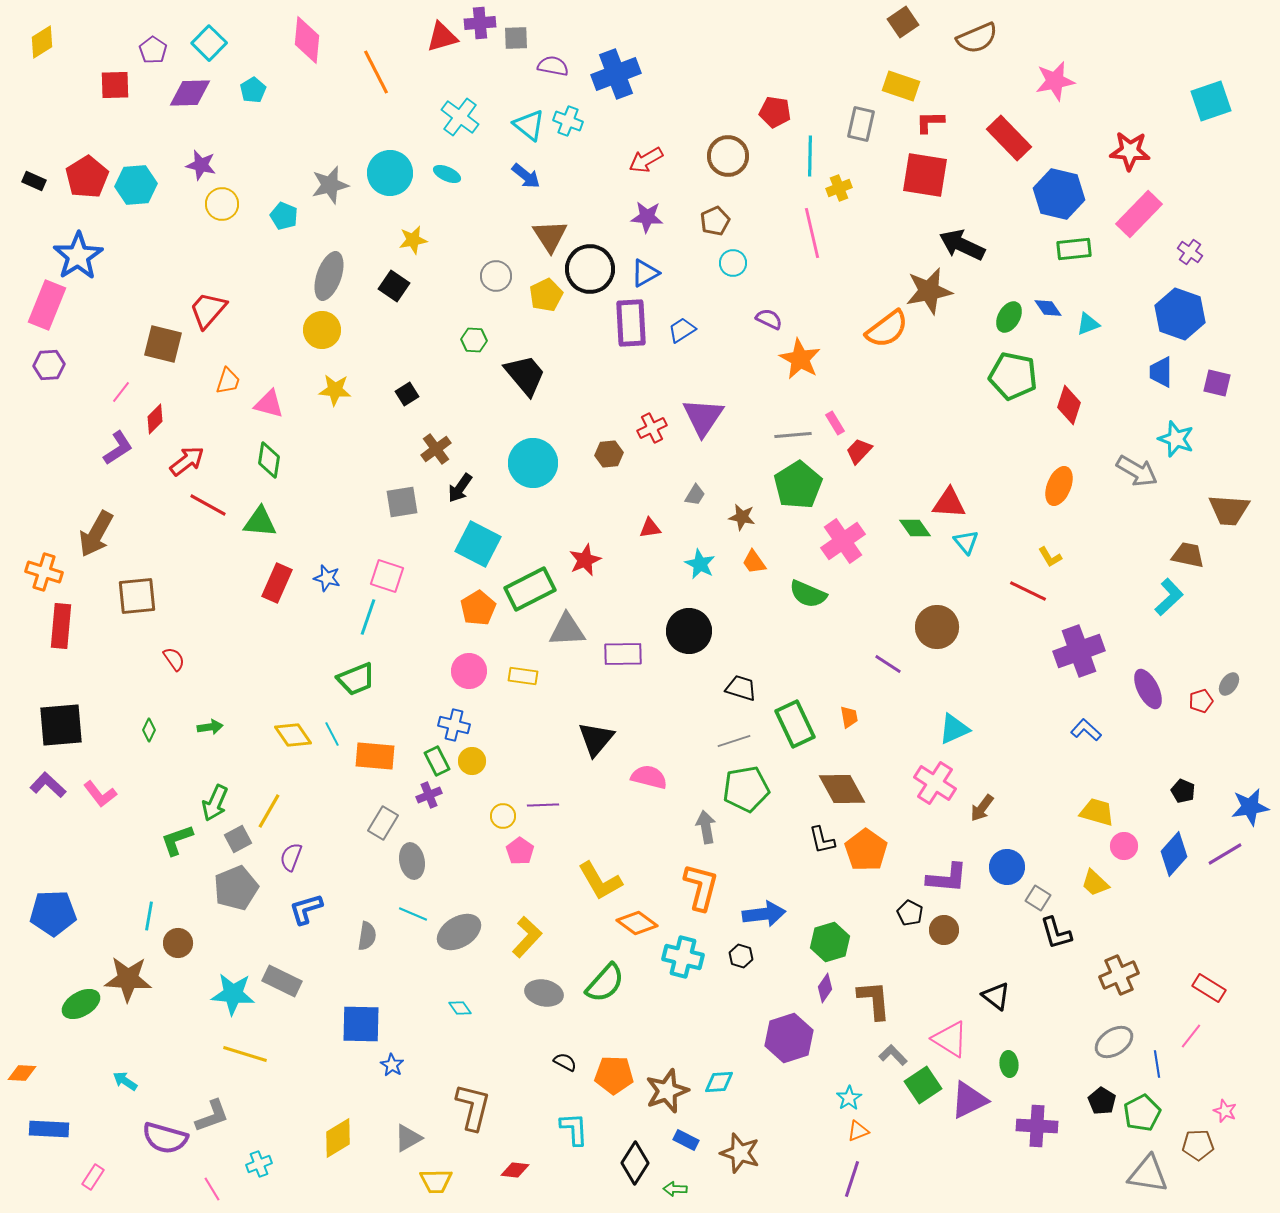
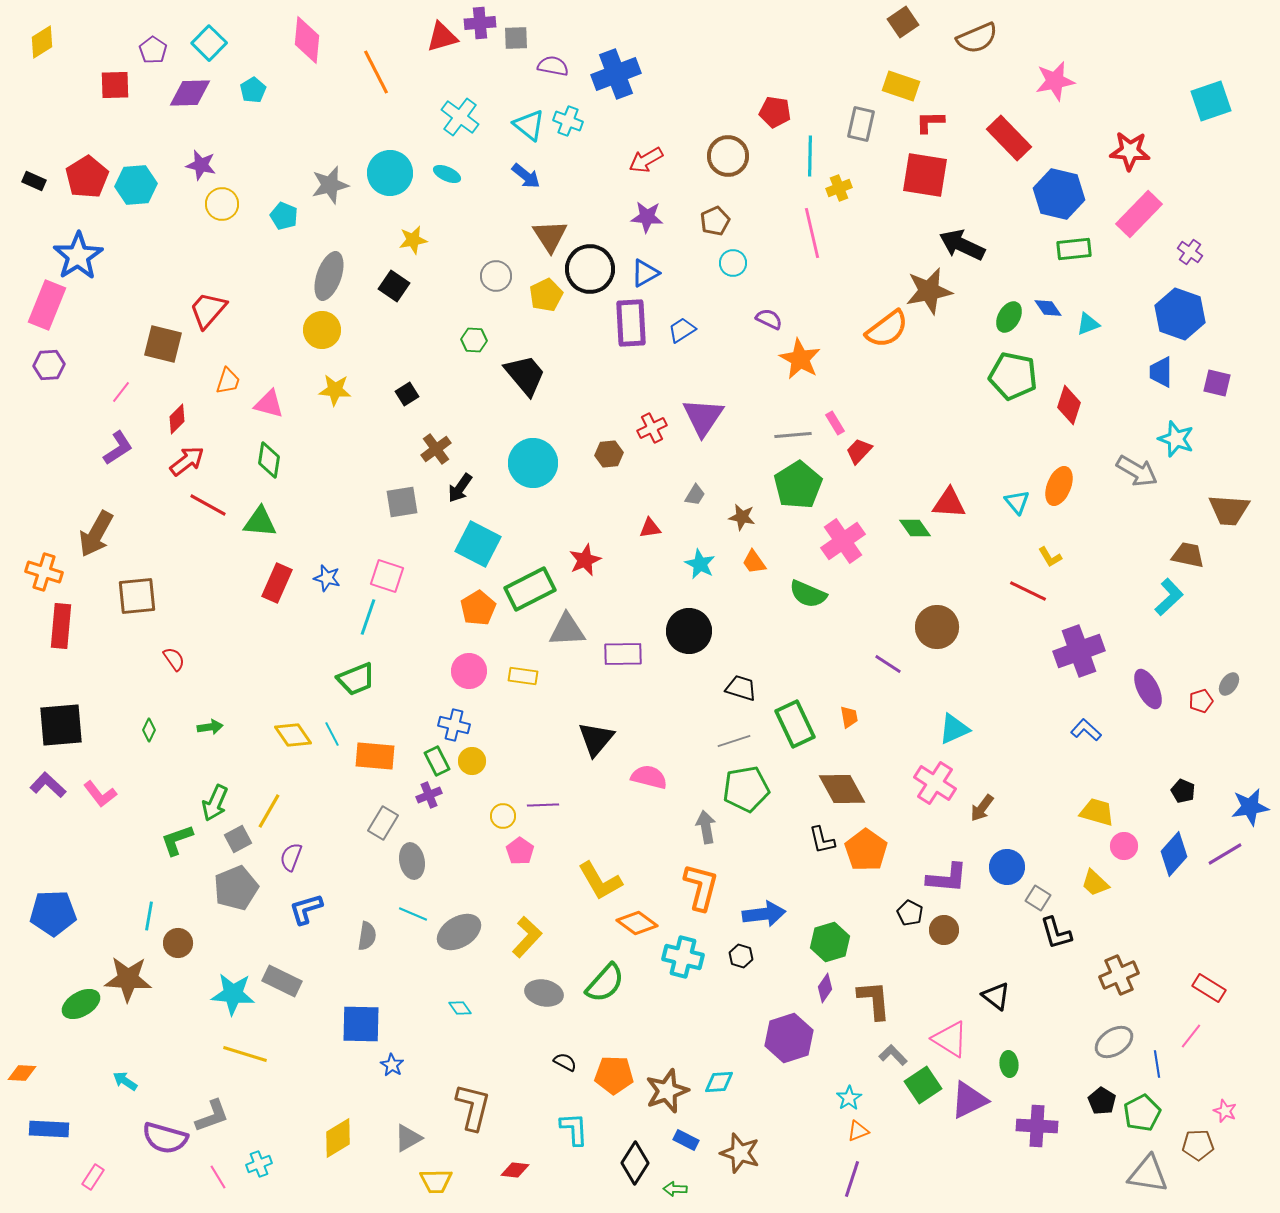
red diamond at (155, 419): moved 22 px right
cyan triangle at (966, 542): moved 51 px right, 40 px up
pink line at (212, 1189): moved 6 px right, 12 px up
